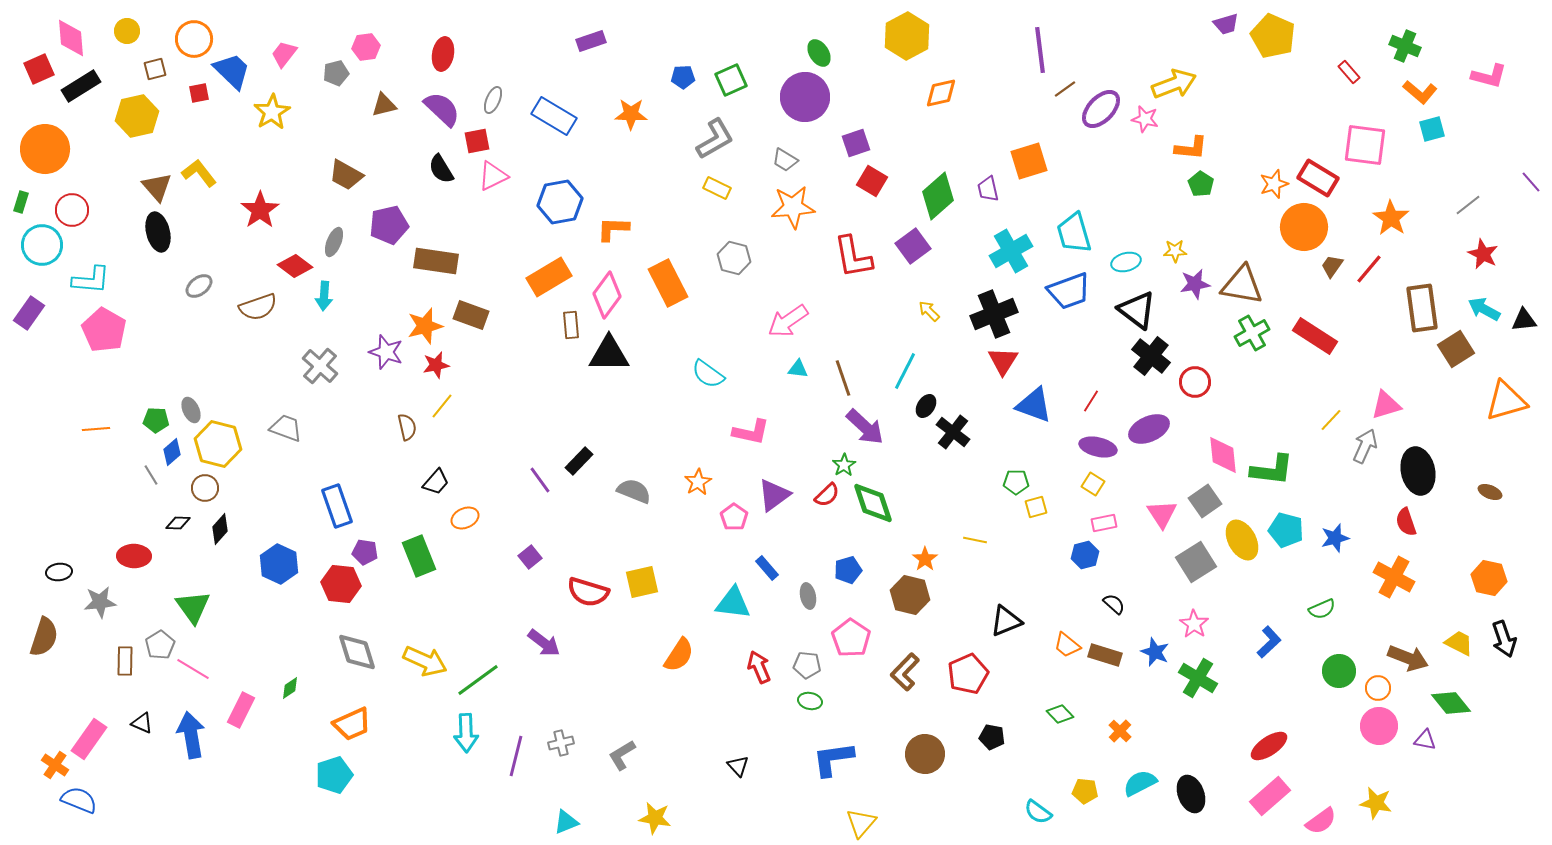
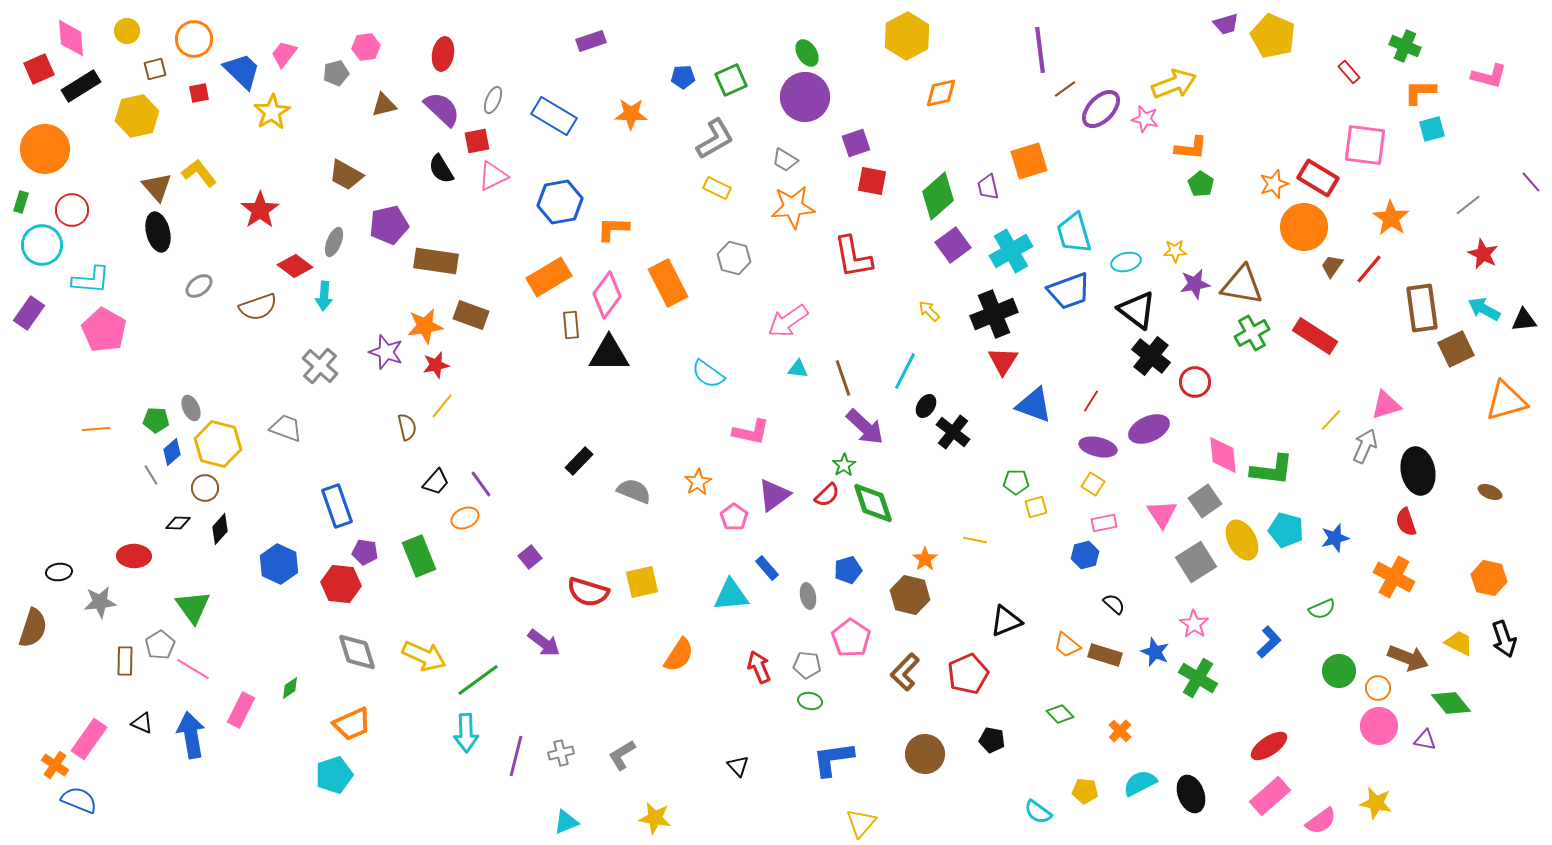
green ellipse at (819, 53): moved 12 px left
blue trapezoid at (232, 71): moved 10 px right
orange L-shape at (1420, 92): rotated 140 degrees clockwise
red square at (872, 181): rotated 20 degrees counterclockwise
purple trapezoid at (988, 189): moved 2 px up
purple square at (913, 246): moved 40 px right, 1 px up
orange star at (425, 326): rotated 6 degrees clockwise
brown square at (1456, 349): rotated 6 degrees clockwise
gray ellipse at (191, 410): moved 2 px up
purple line at (540, 480): moved 59 px left, 4 px down
cyan triangle at (733, 603): moved 2 px left, 8 px up; rotated 12 degrees counterclockwise
brown semicircle at (44, 637): moved 11 px left, 9 px up
yellow arrow at (425, 661): moved 1 px left, 5 px up
black pentagon at (992, 737): moved 3 px down
gray cross at (561, 743): moved 10 px down
